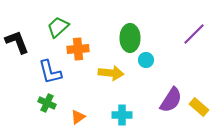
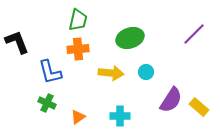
green trapezoid: moved 20 px right, 7 px up; rotated 145 degrees clockwise
green ellipse: rotated 72 degrees clockwise
cyan circle: moved 12 px down
cyan cross: moved 2 px left, 1 px down
